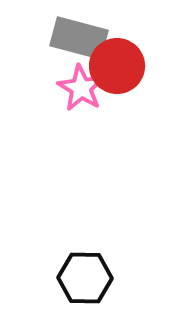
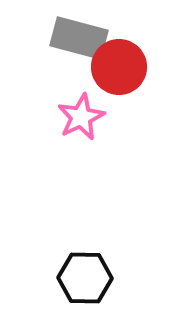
red circle: moved 2 px right, 1 px down
pink star: moved 29 px down; rotated 15 degrees clockwise
